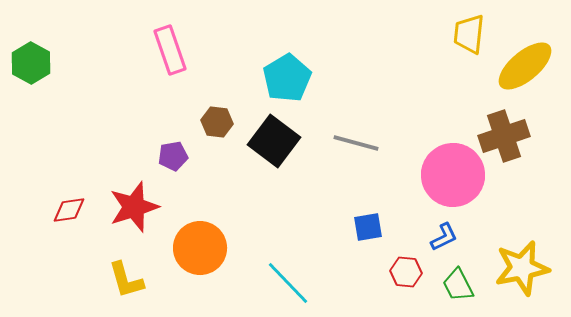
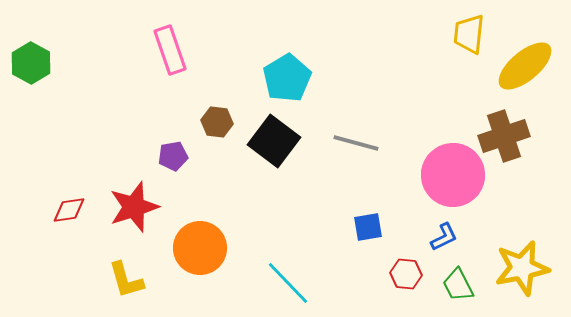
red hexagon: moved 2 px down
